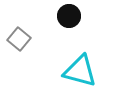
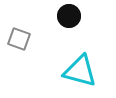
gray square: rotated 20 degrees counterclockwise
